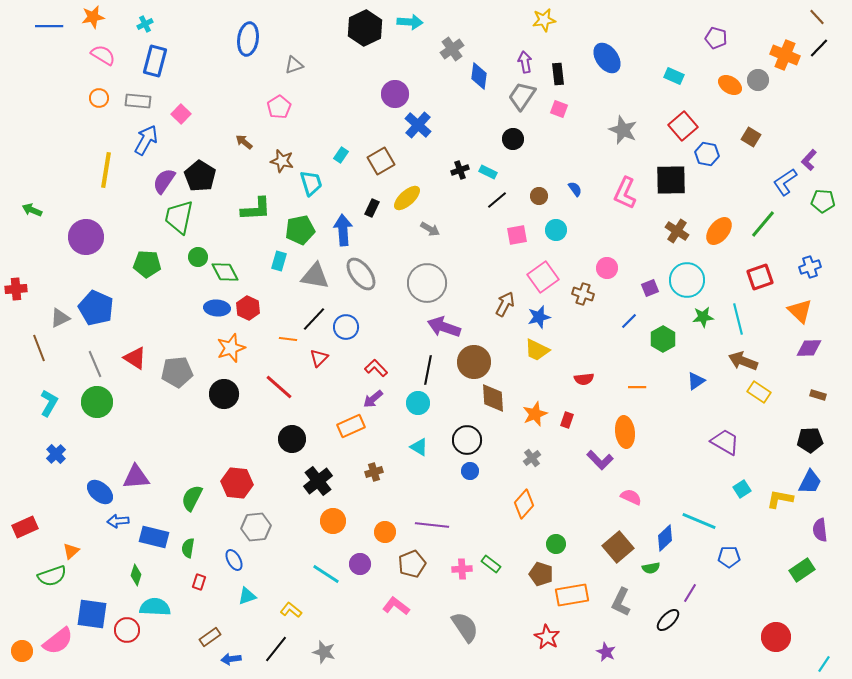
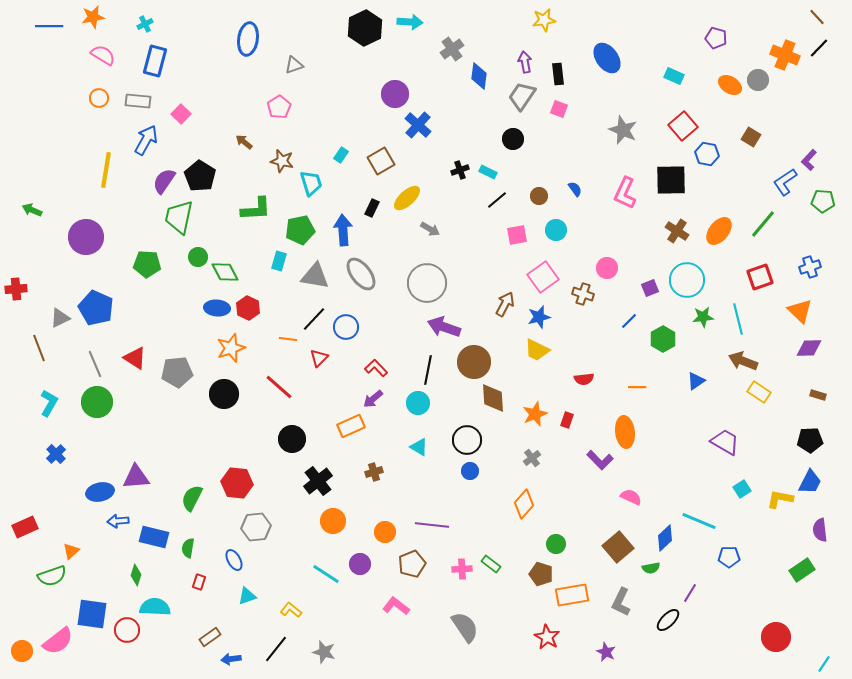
blue ellipse at (100, 492): rotated 52 degrees counterclockwise
